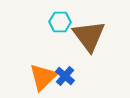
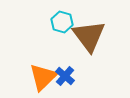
cyan hexagon: moved 2 px right; rotated 15 degrees clockwise
